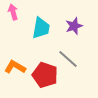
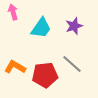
cyan trapezoid: rotated 25 degrees clockwise
gray line: moved 4 px right, 5 px down
red pentagon: rotated 25 degrees counterclockwise
